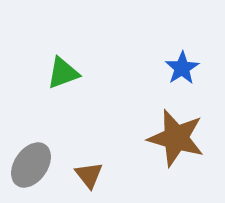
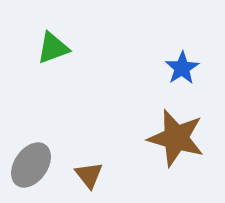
green triangle: moved 10 px left, 25 px up
